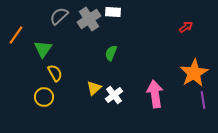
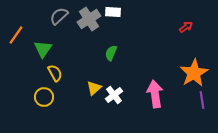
purple line: moved 1 px left
